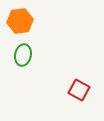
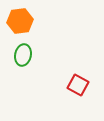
red square: moved 1 px left, 5 px up
